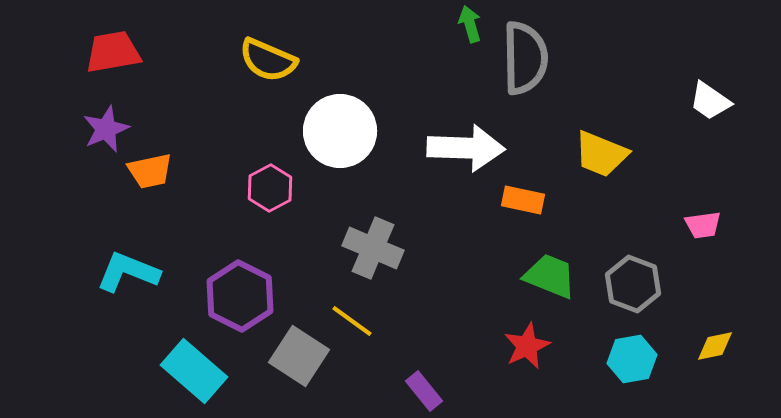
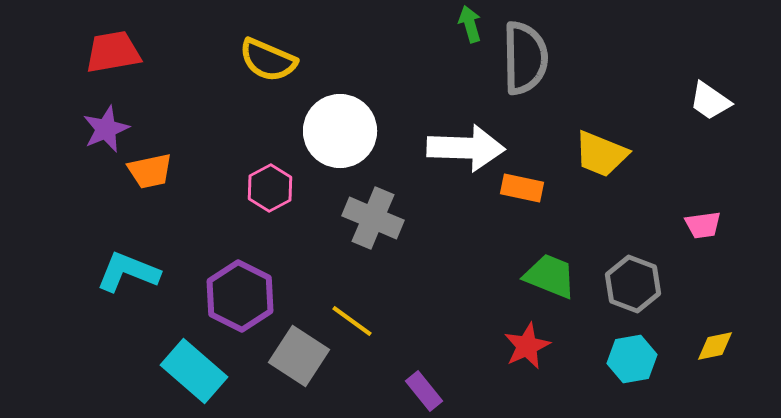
orange rectangle: moved 1 px left, 12 px up
gray cross: moved 30 px up
